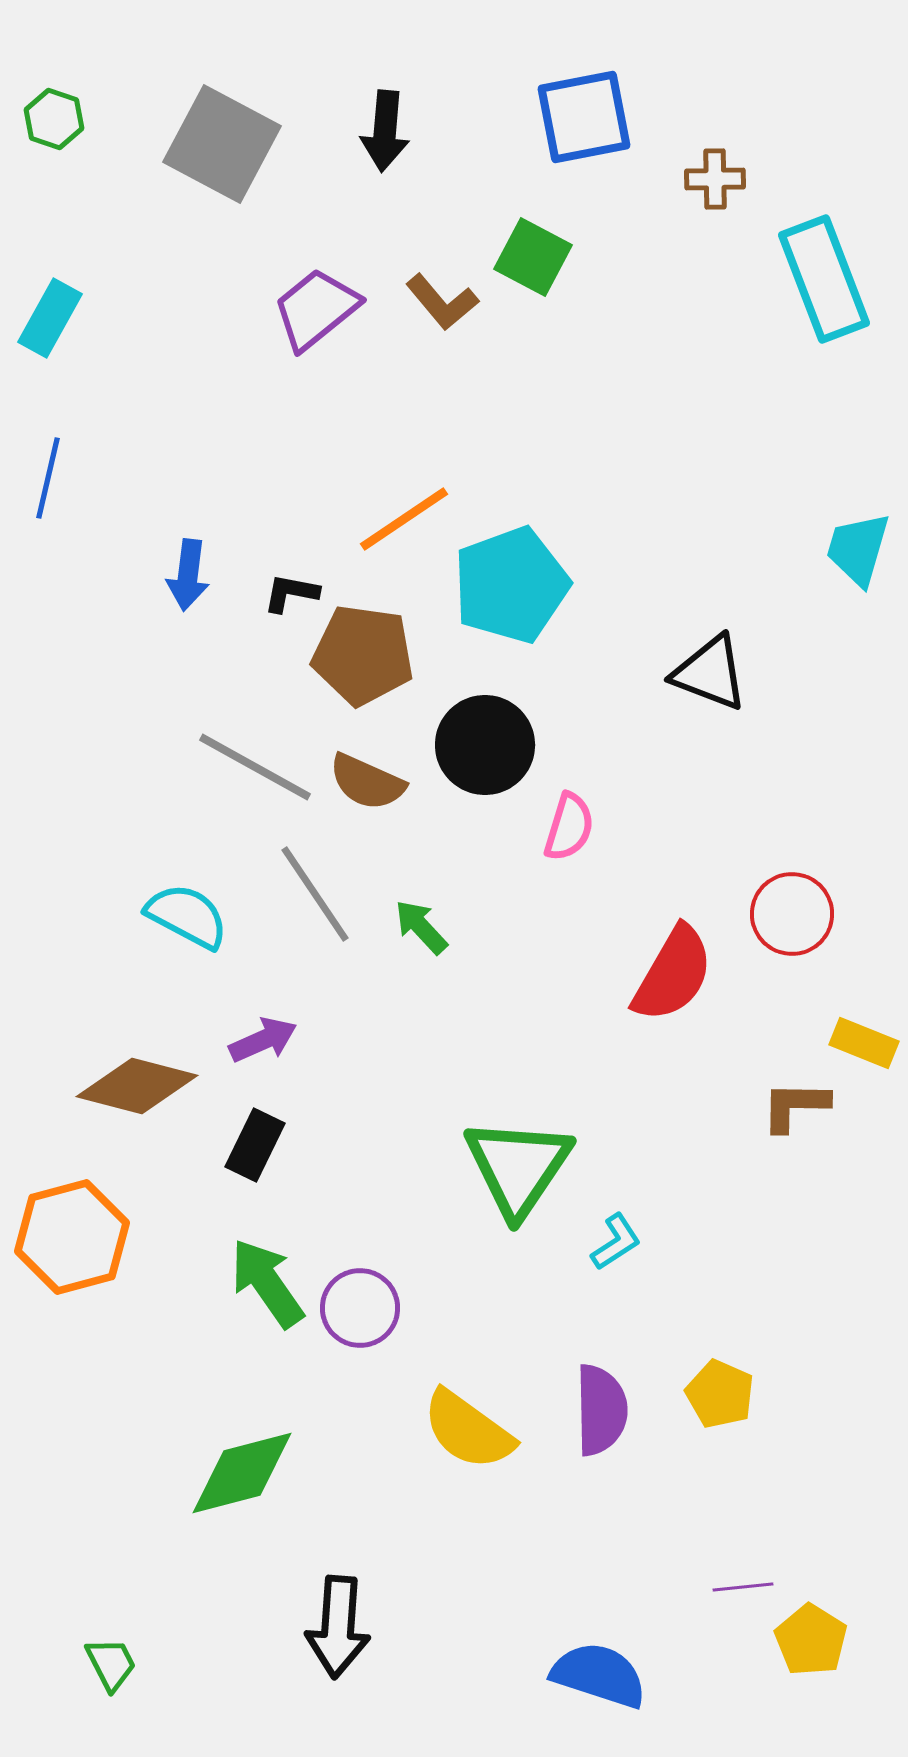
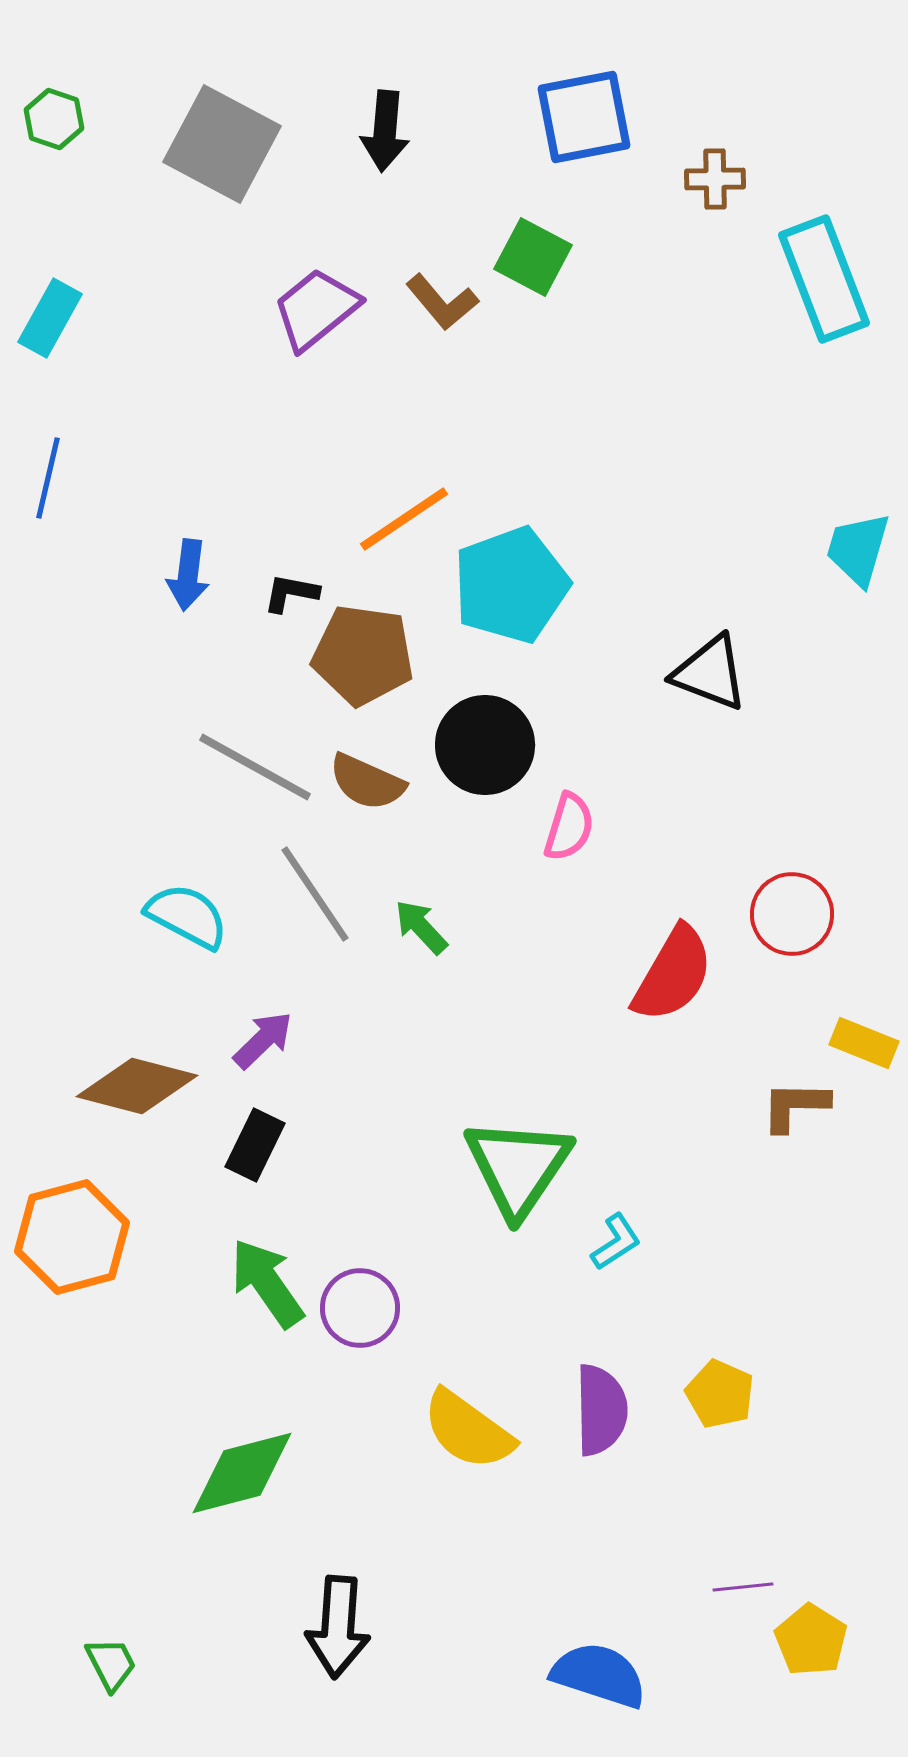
purple arrow at (263, 1040): rotated 20 degrees counterclockwise
